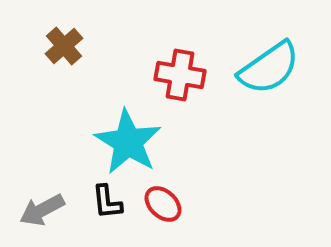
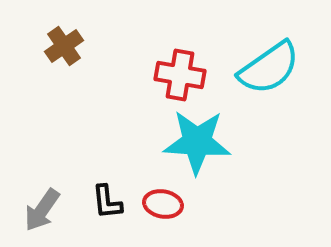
brown cross: rotated 6 degrees clockwise
cyan star: moved 69 px right; rotated 28 degrees counterclockwise
red ellipse: rotated 33 degrees counterclockwise
gray arrow: rotated 27 degrees counterclockwise
